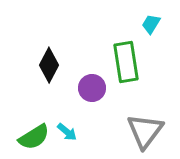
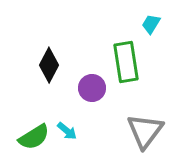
cyan arrow: moved 1 px up
